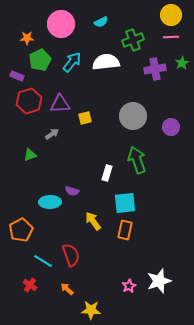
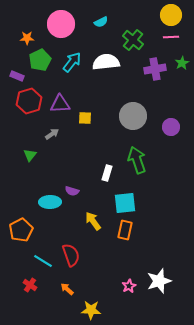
green cross: rotated 30 degrees counterclockwise
yellow square: rotated 16 degrees clockwise
green triangle: rotated 32 degrees counterclockwise
